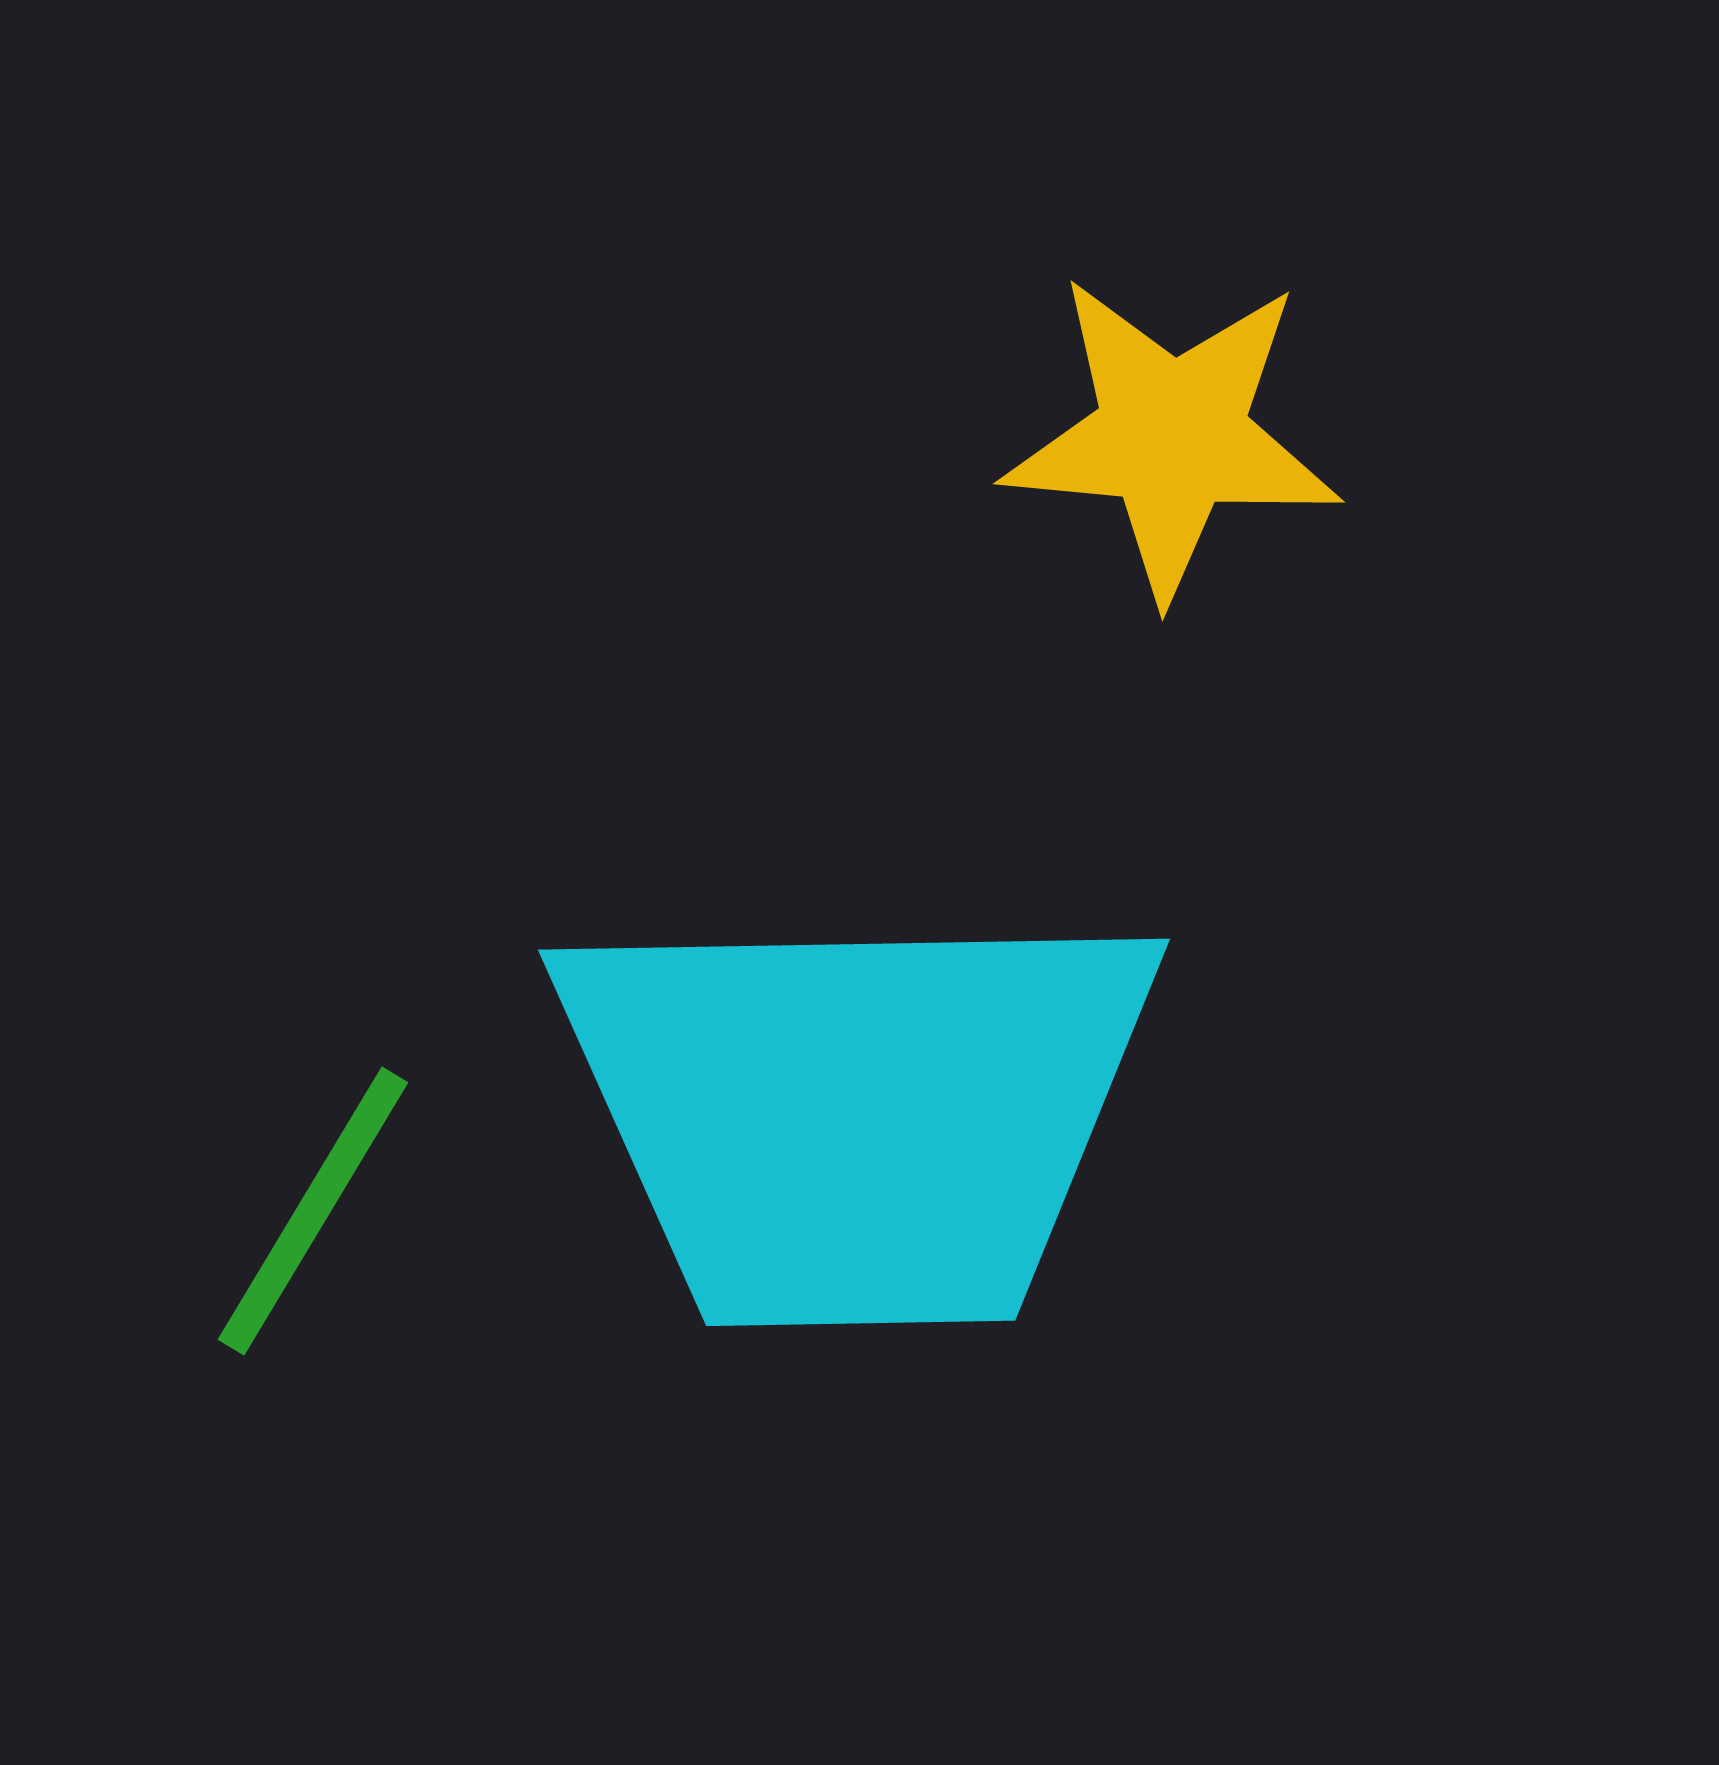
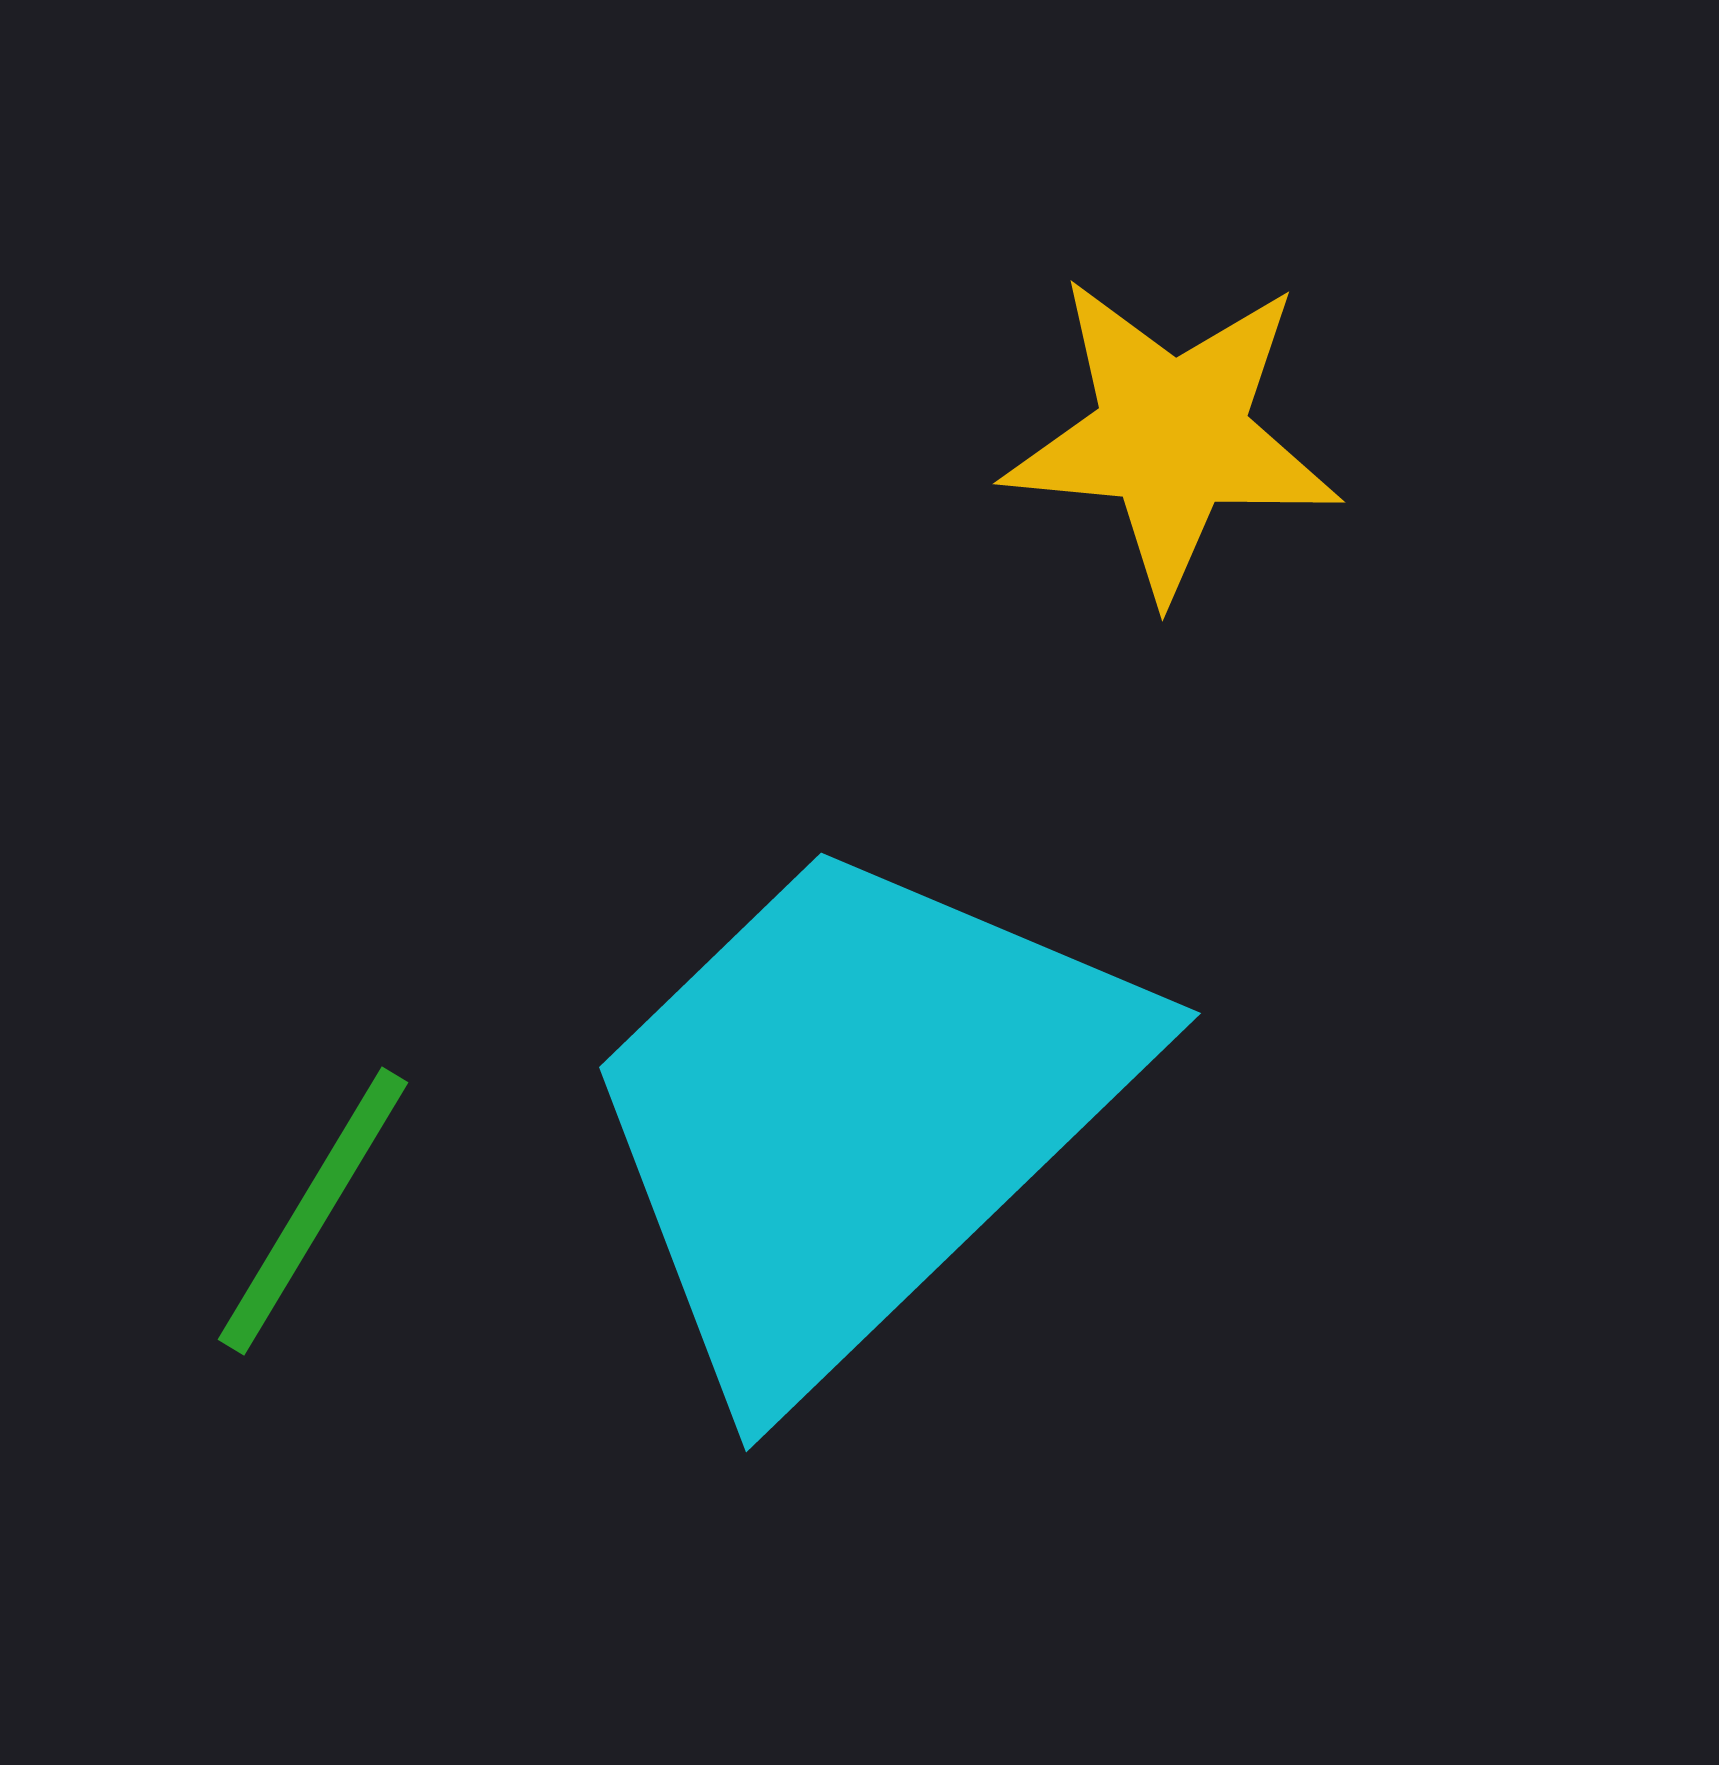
cyan trapezoid: rotated 137 degrees clockwise
